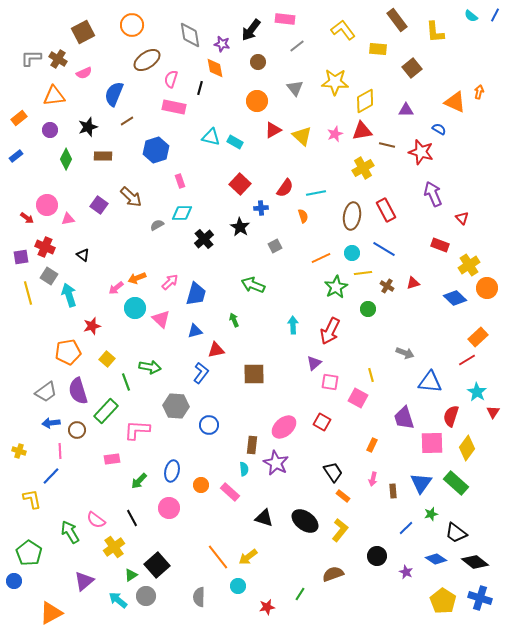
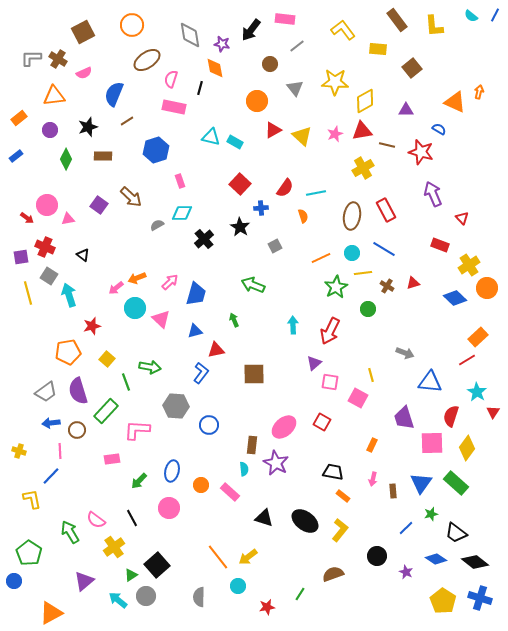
yellow L-shape at (435, 32): moved 1 px left, 6 px up
brown circle at (258, 62): moved 12 px right, 2 px down
black trapezoid at (333, 472): rotated 45 degrees counterclockwise
